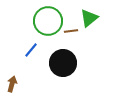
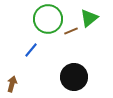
green circle: moved 2 px up
brown line: rotated 16 degrees counterclockwise
black circle: moved 11 px right, 14 px down
